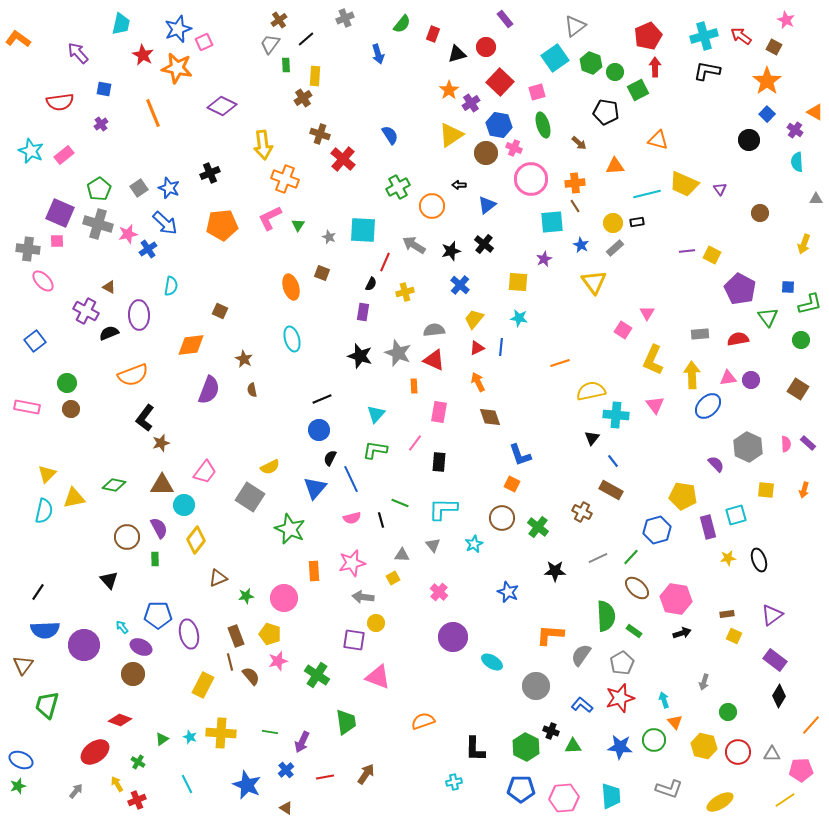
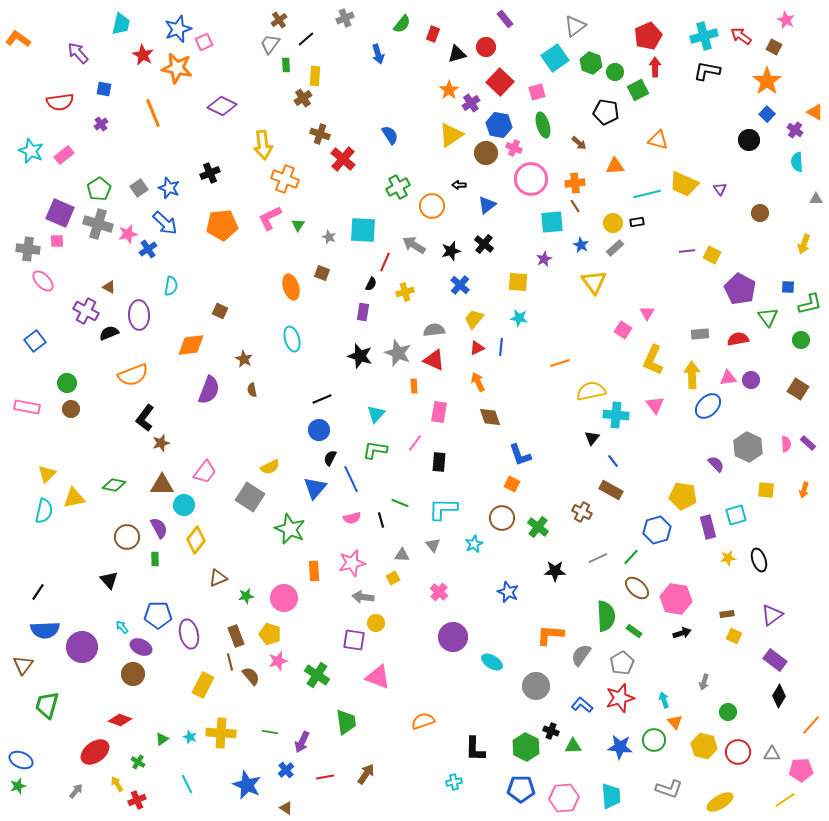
purple circle at (84, 645): moved 2 px left, 2 px down
